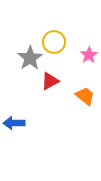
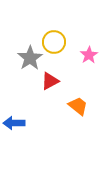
orange trapezoid: moved 7 px left, 10 px down
